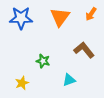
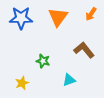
orange triangle: moved 2 px left
